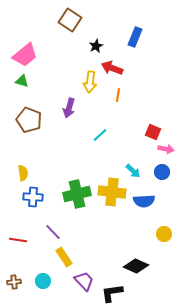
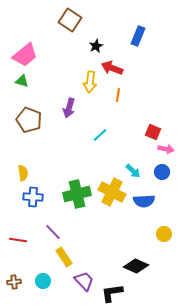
blue rectangle: moved 3 px right, 1 px up
yellow cross: rotated 20 degrees clockwise
